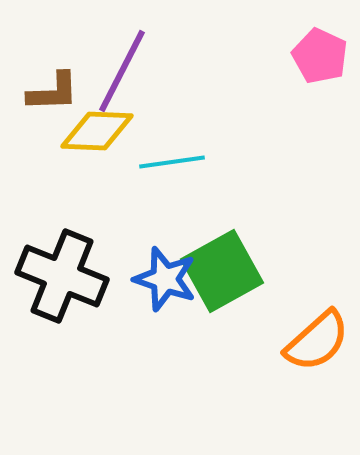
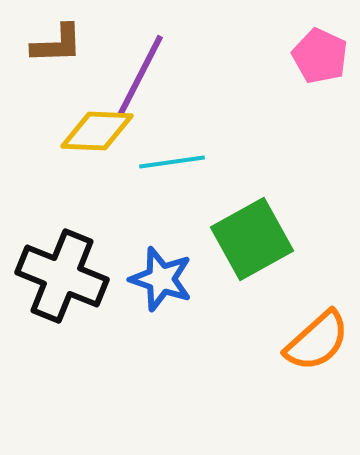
purple line: moved 18 px right, 5 px down
brown L-shape: moved 4 px right, 48 px up
green square: moved 30 px right, 32 px up
blue star: moved 4 px left
